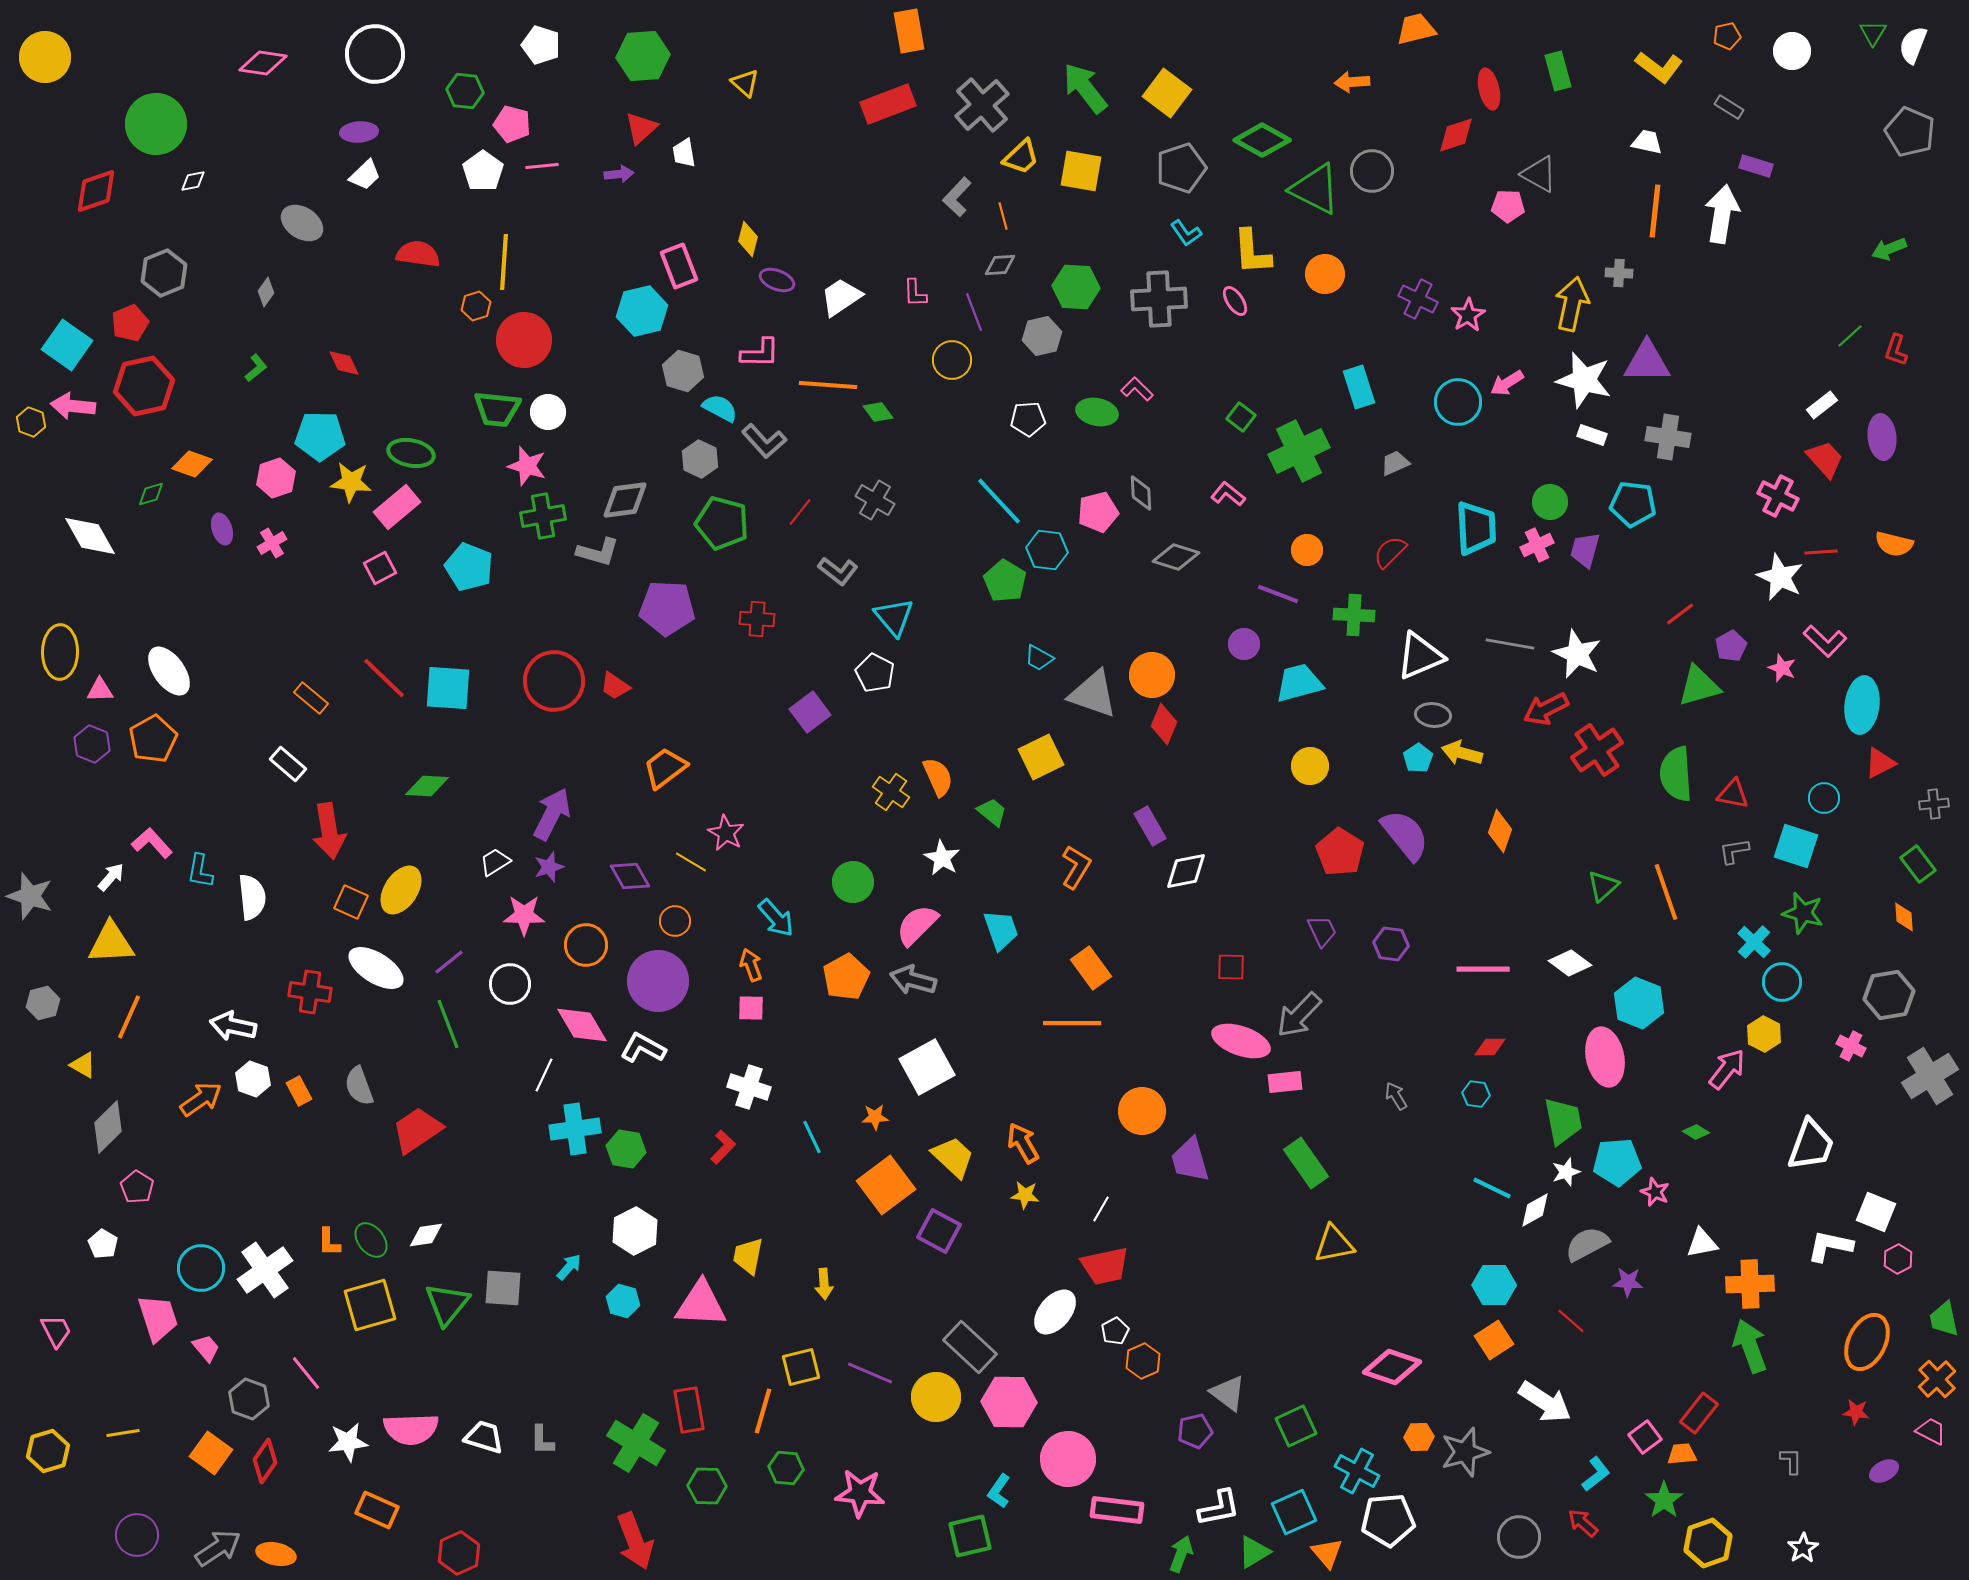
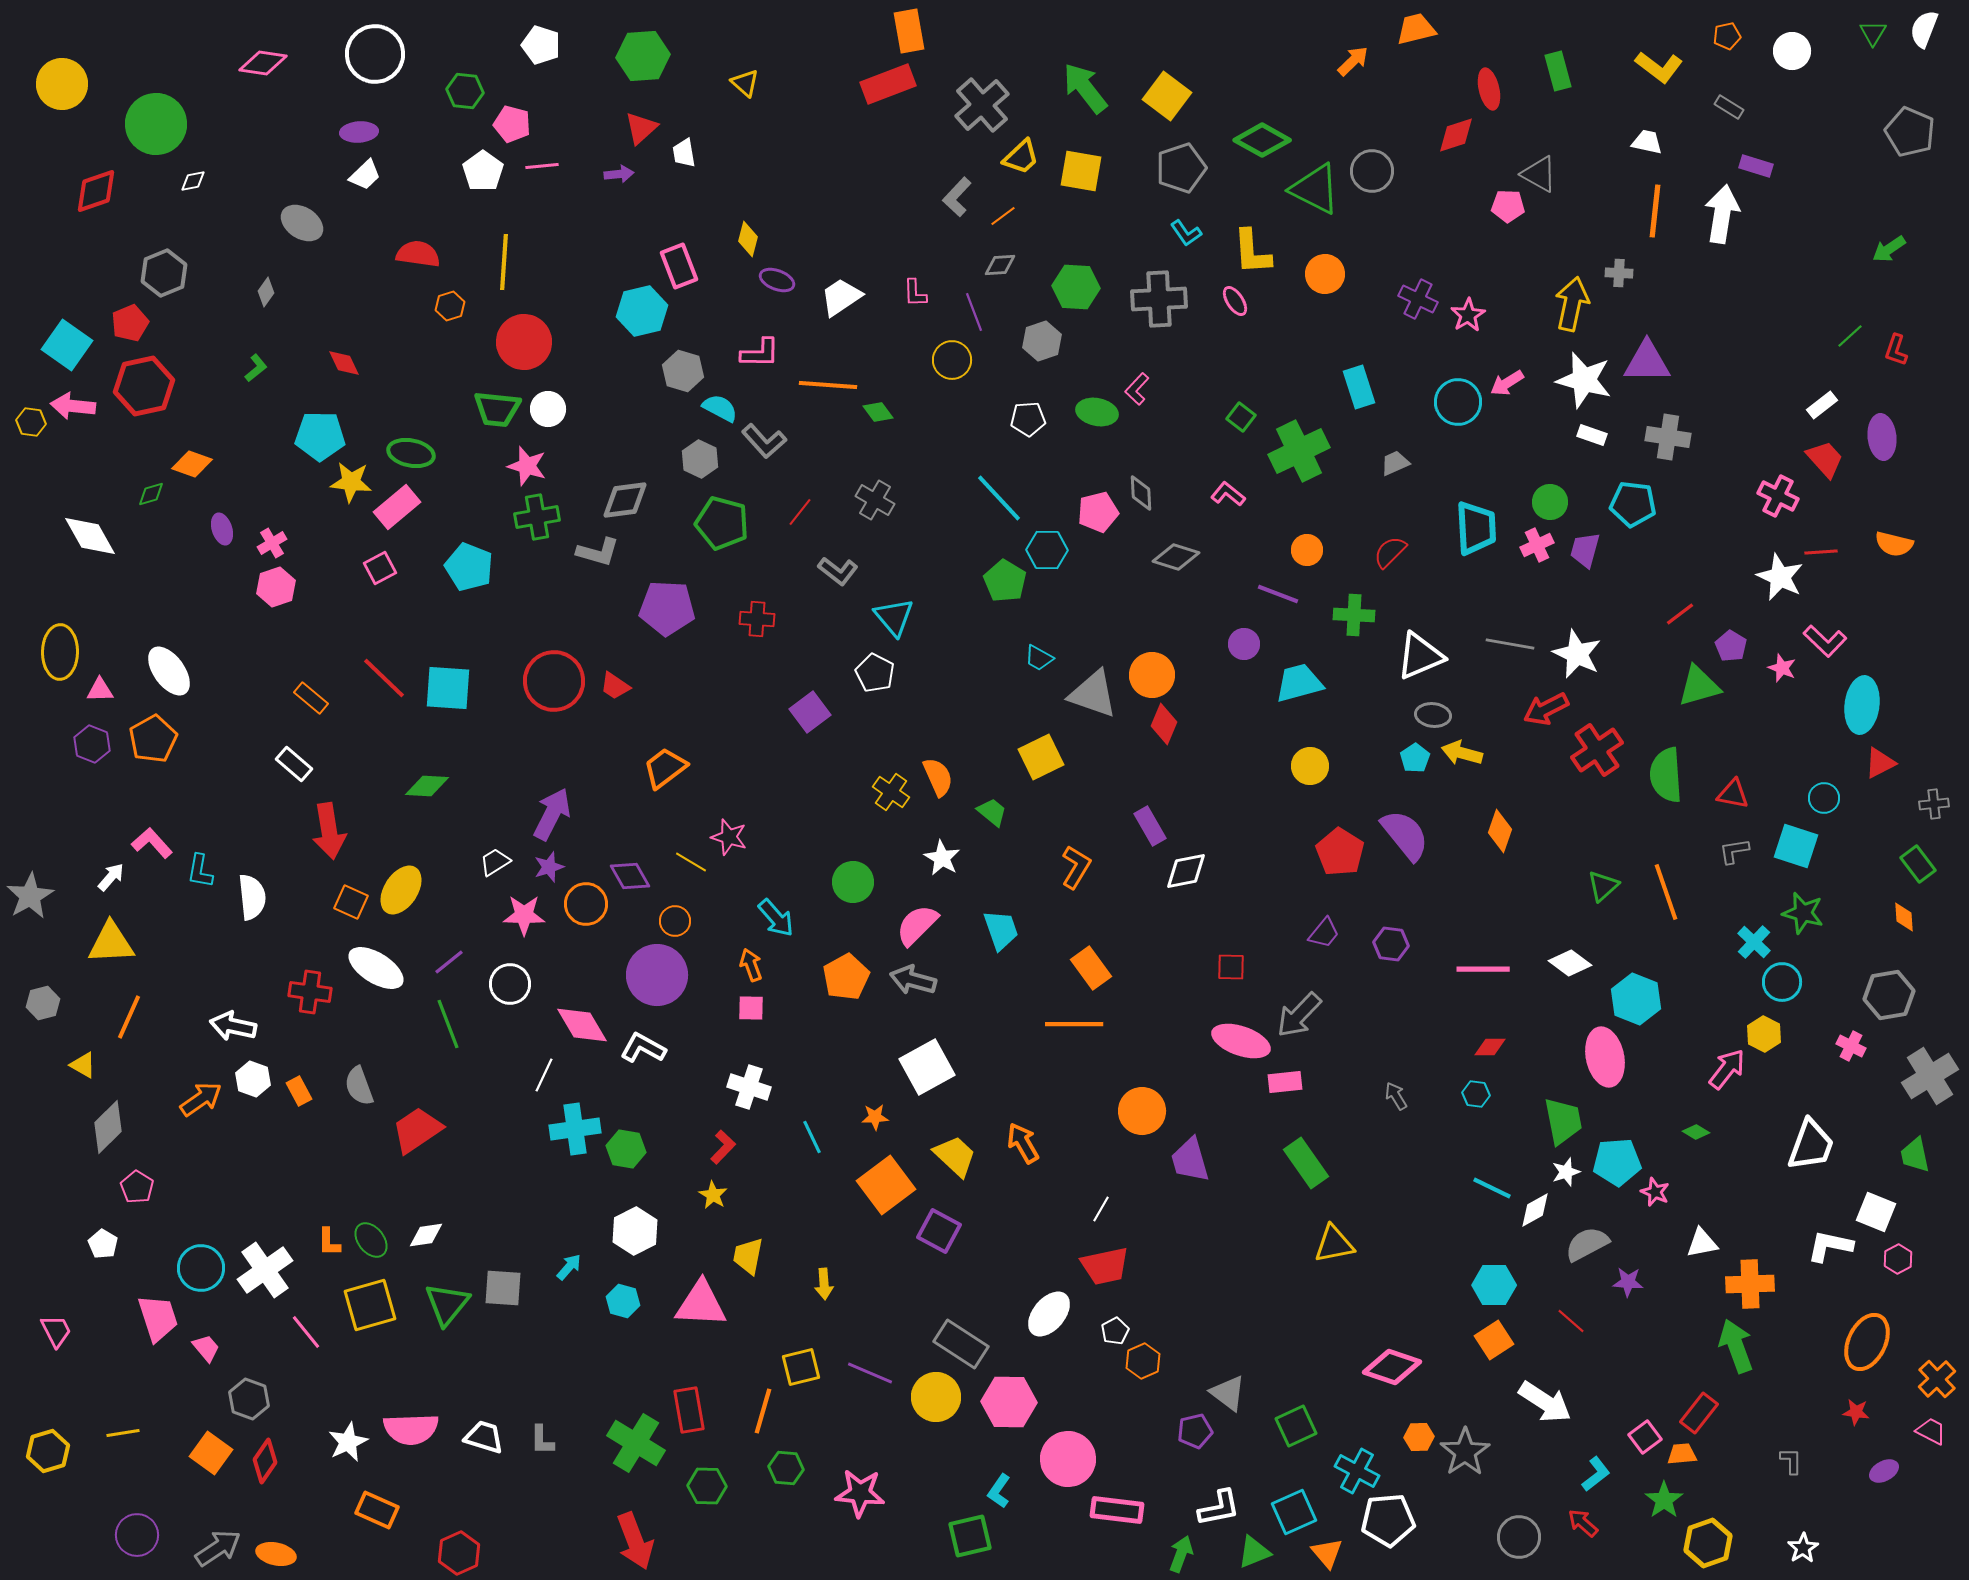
white semicircle at (1913, 45): moved 11 px right, 16 px up
yellow circle at (45, 57): moved 17 px right, 27 px down
orange arrow at (1352, 82): moved 1 px right, 21 px up; rotated 140 degrees clockwise
yellow square at (1167, 93): moved 3 px down
red rectangle at (888, 104): moved 20 px up
orange line at (1003, 216): rotated 68 degrees clockwise
green arrow at (1889, 249): rotated 12 degrees counterclockwise
orange hexagon at (476, 306): moved 26 px left
gray hexagon at (1042, 336): moved 5 px down; rotated 6 degrees counterclockwise
red circle at (524, 340): moved 2 px down
pink L-shape at (1137, 389): rotated 92 degrees counterclockwise
white circle at (548, 412): moved 3 px up
yellow hexagon at (31, 422): rotated 12 degrees counterclockwise
pink hexagon at (276, 478): moved 109 px down
cyan line at (999, 501): moved 3 px up
green cross at (543, 516): moved 6 px left, 1 px down
cyan hexagon at (1047, 550): rotated 6 degrees counterclockwise
purple pentagon at (1731, 646): rotated 12 degrees counterclockwise
cyan pentagon at (1418, 758): moved 3 px left
white rectangle at (288, 764): moved 6 px right
green semicircle at (1676, 774): moved 10 px left, 1 px down
pink star at (726, 833): moved 3 px right, 4 px down; rotated 12 degrees counterclockwise
gray star at (30, 896): rotated 24 degrees clockwise
purple trapezoid at (1322, 931): moved 2 px right, 2 px down; rotated 64 degrees clockwise
orange circle at (586, 945): moved 41 px up
purple circle at (658, 981): moved 1 px left, 6 px up
cyan hexagon at (1639, 1003): moved 3 px left, 4 px up
orange line at (1072, 1023): moved 2 px right, 1 px down
yellow trapezoid at (953, 1157): moved 2 px right, 1 px up
yellow star at (1025, 1195): moved 312 px left; rotated 24 degrees clockwise
white ellipse at (1055, 1312): moved 6 px left, 2 px down
green trapezoid at (1944, 1319): moved 29 px left, 164 px up
green arrow at (1750, 1346): moved 14 px left
gray rectangle at (970, 1347): moved 9 px left, 3 px up; rotated 10 degrees counterclockwise
pink line at (306, 1373): moved 41 px up
white star at (348, 1442): rotated 18 degrees counterclockwise
gray star at (1465, 1452): rotated 18 degrees counterclockwise
green triangle at (1254, 1552): rotated 9 degrees clockwise
